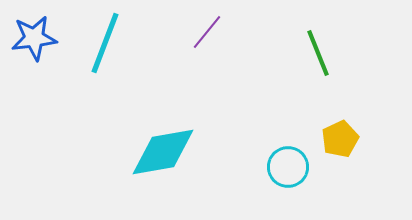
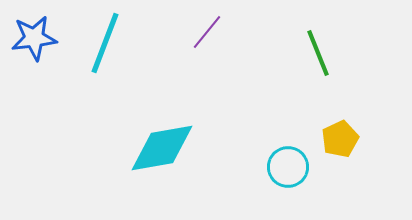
cyan diamond: moved 1 px left, 4 px up
